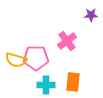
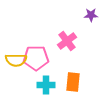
yellow semicircle: rotated 15 degrees counterclockwise
